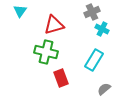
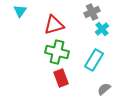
cyan cross: rotated 24 degrees clockwise
green cross: moved 11 px right
